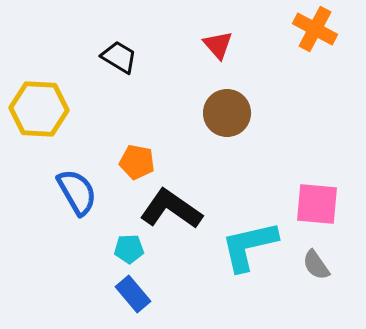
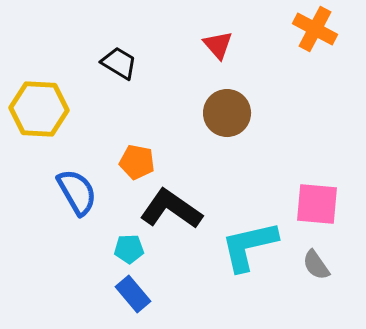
black trapezoid: moved 6 px down
